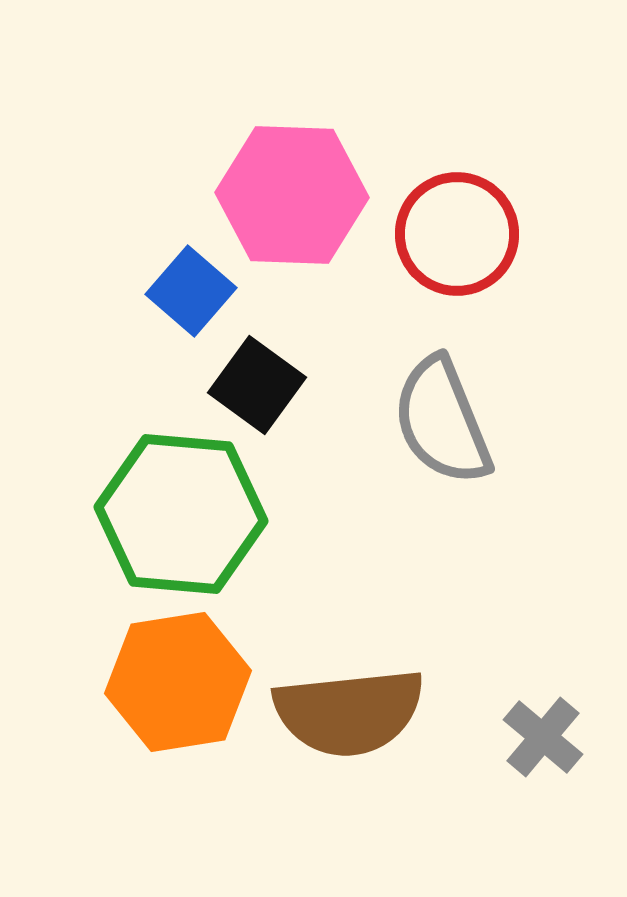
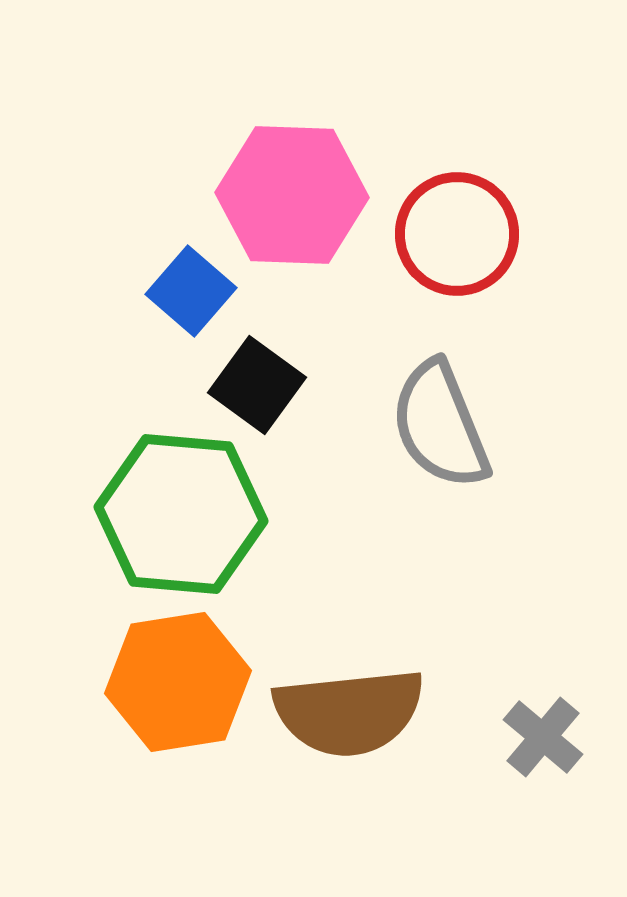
gray semicircle: moved 2 px left, 4 px down
